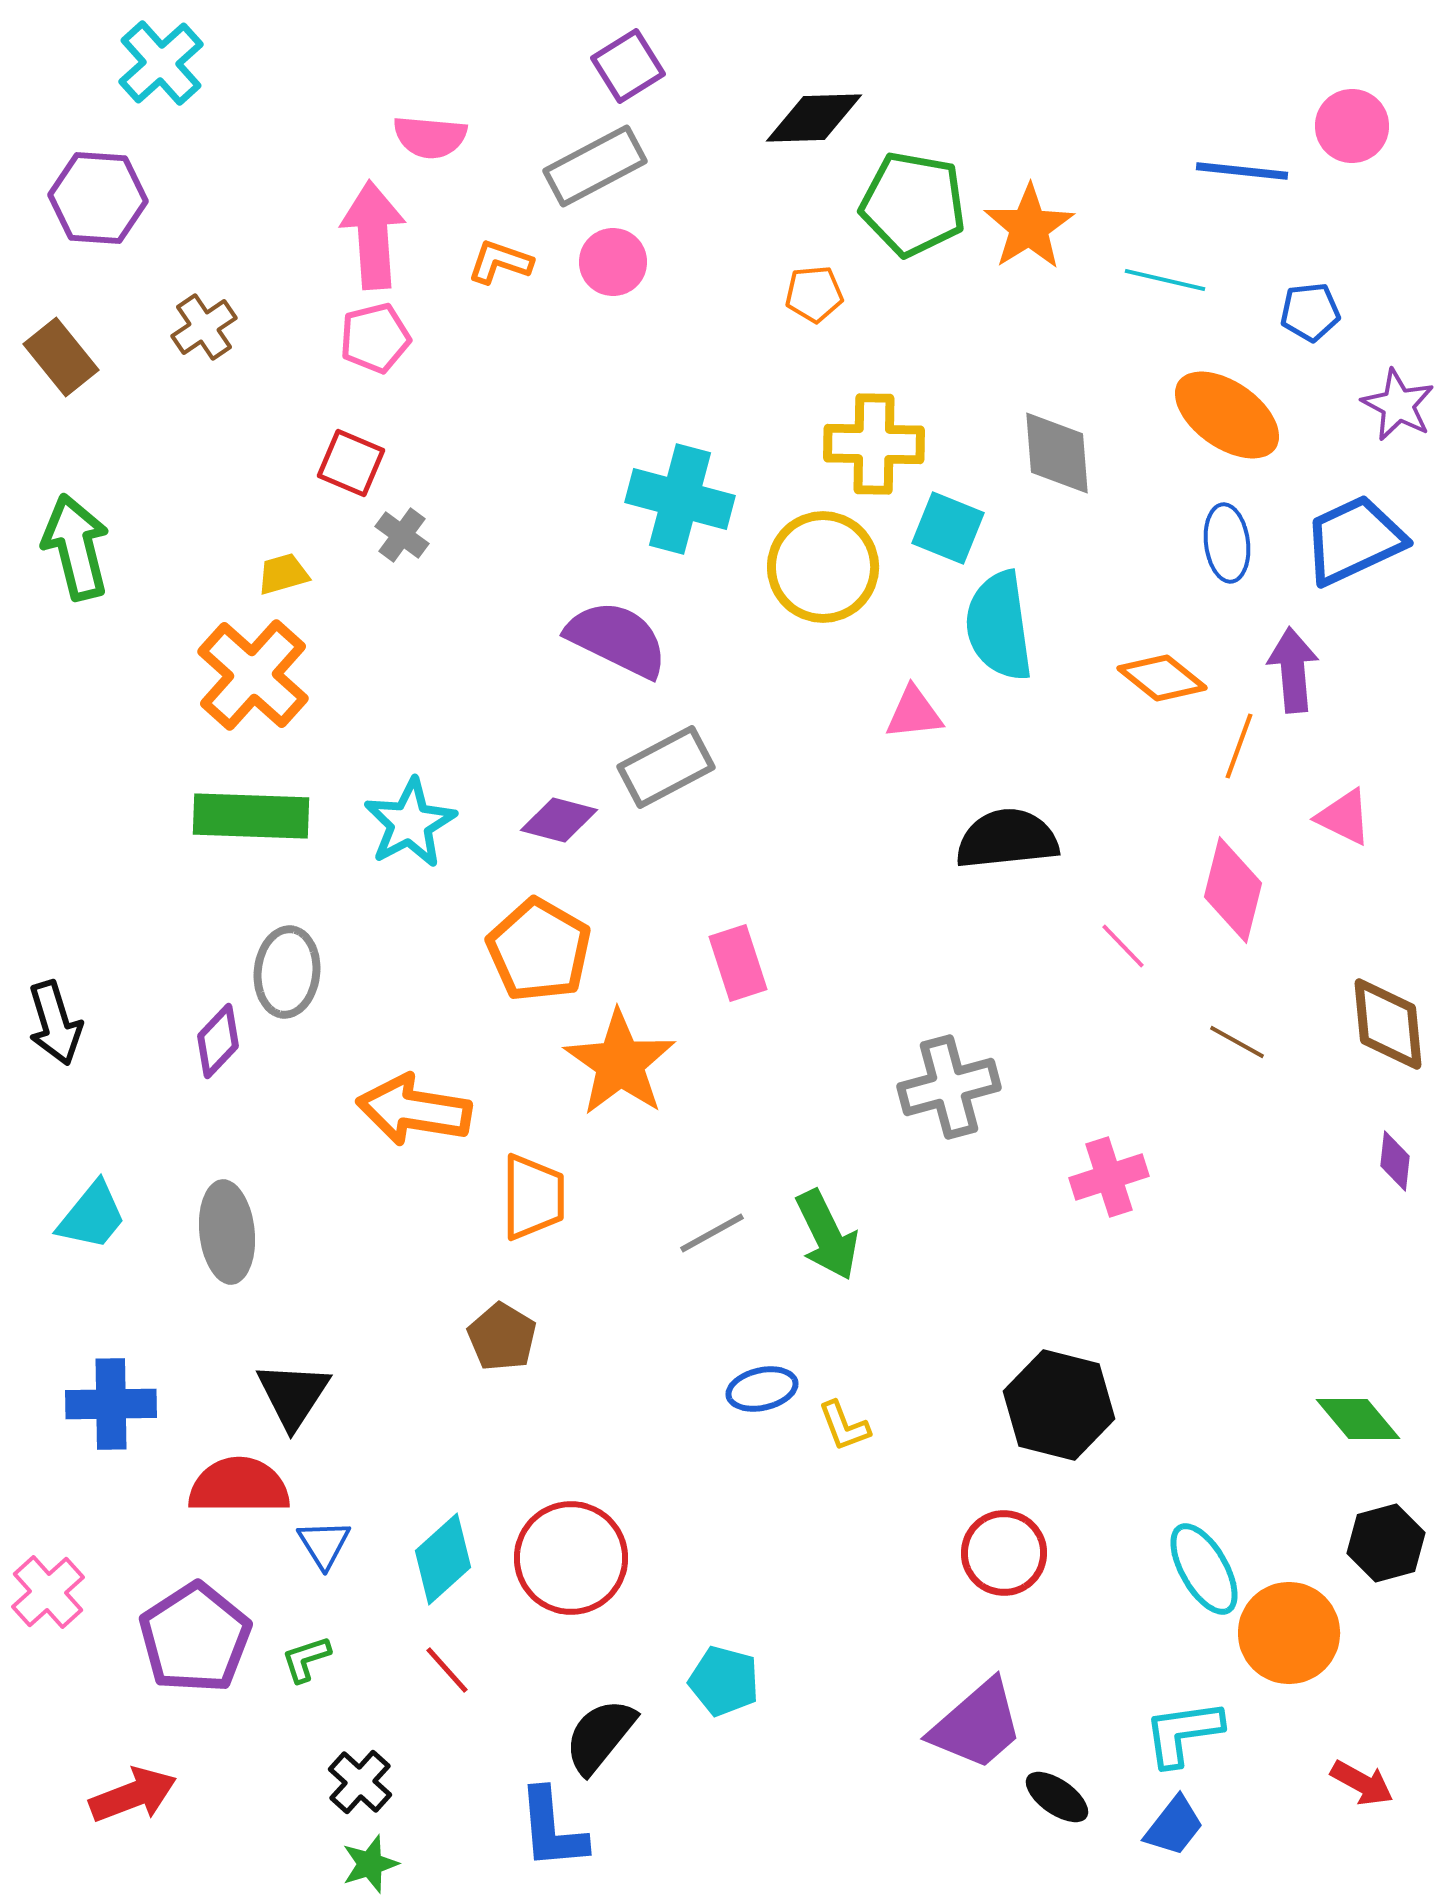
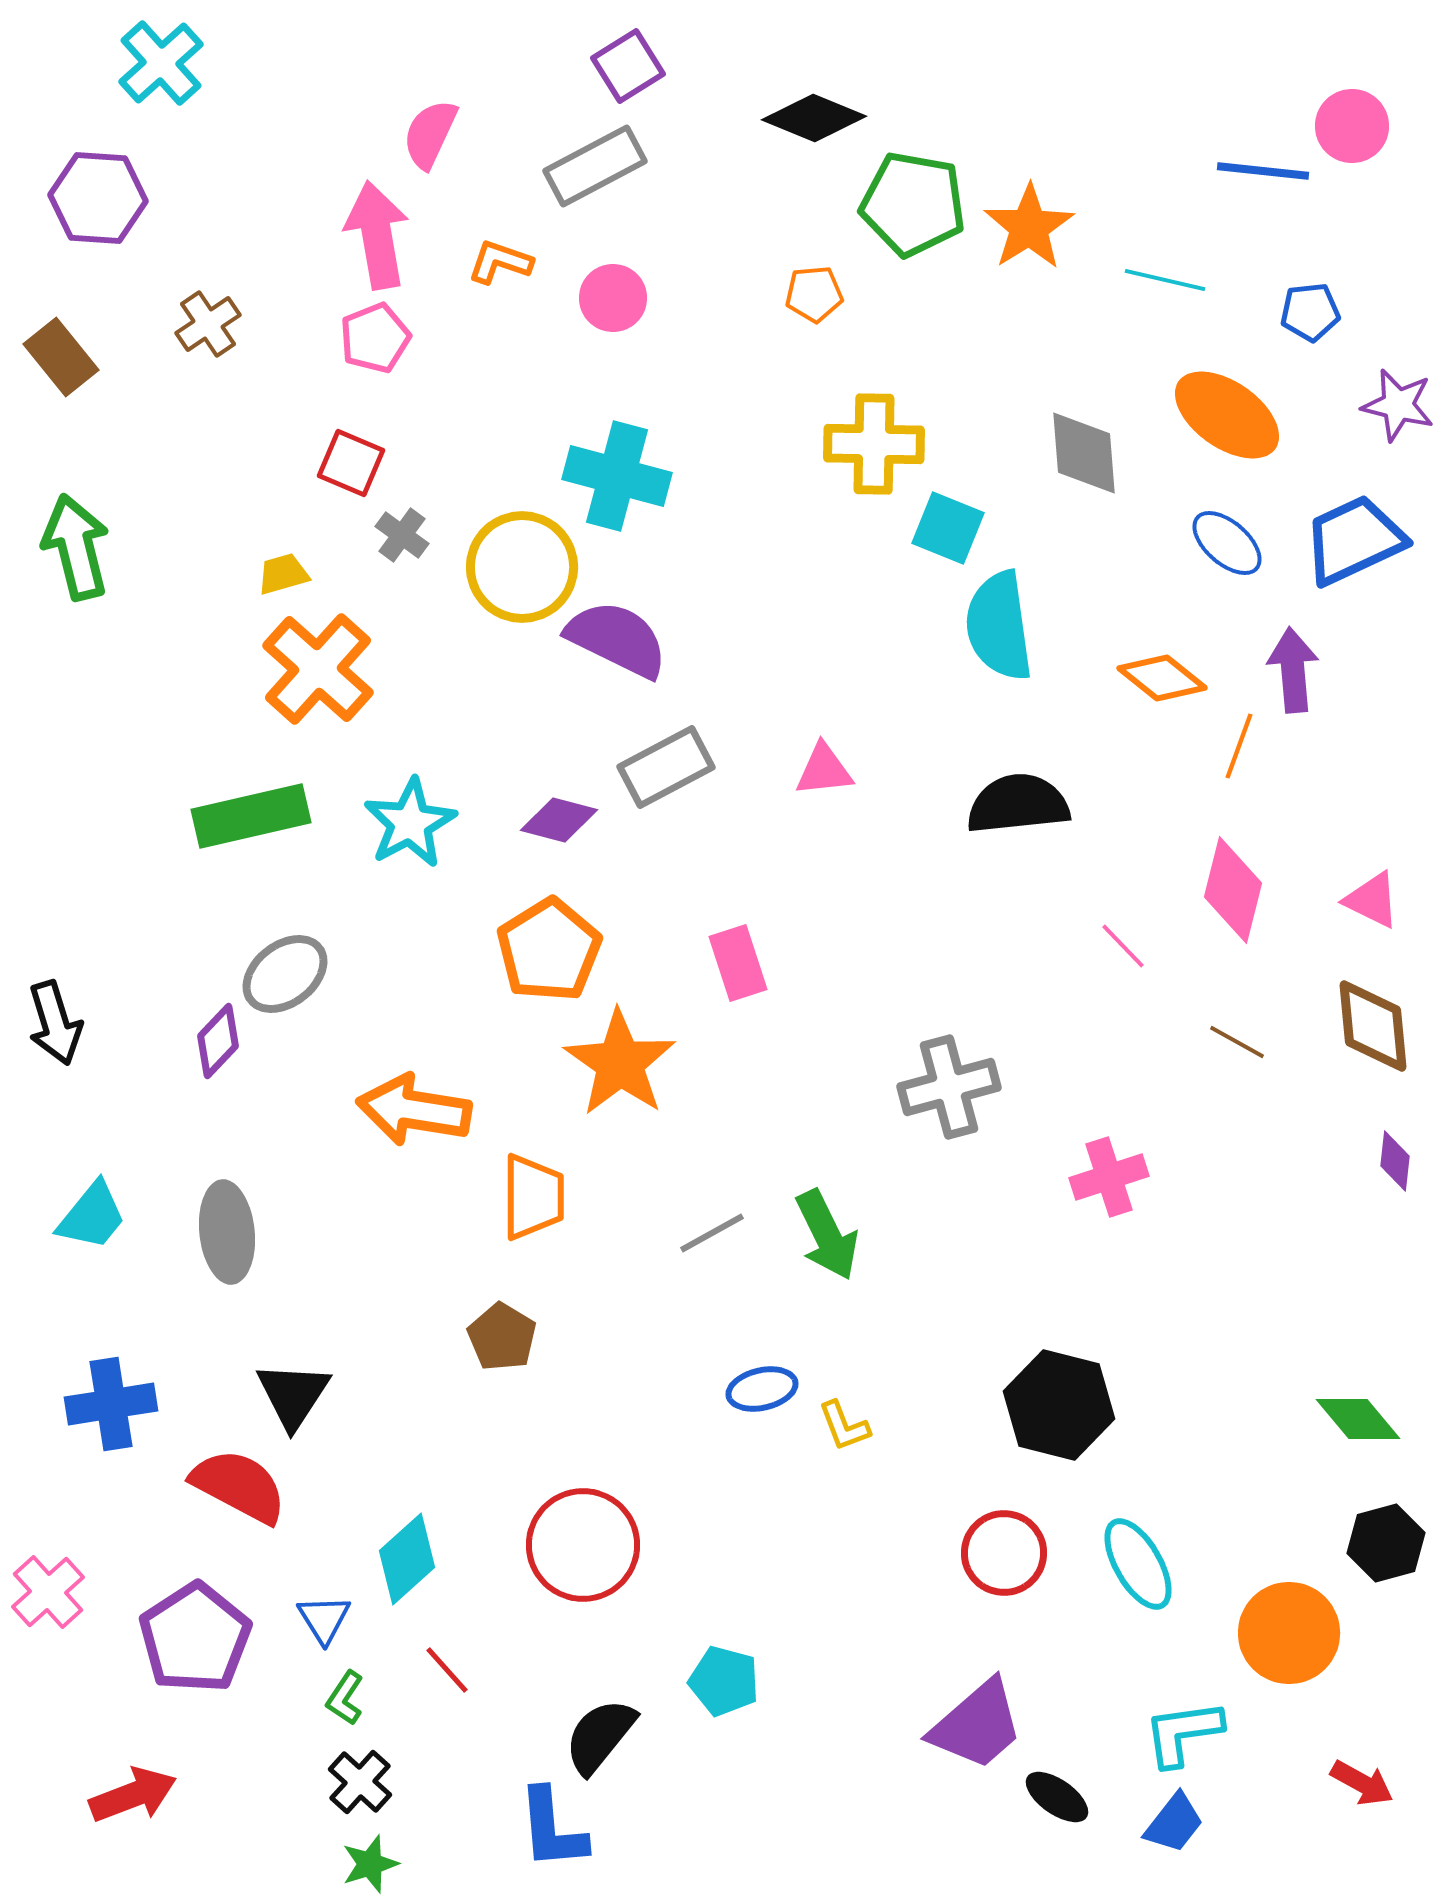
black diamond at (814, 118): rotated 24 degrees clockwise
pink semicircle at (430, 137): moved 3 px up; rotated 110 degrees clockwise
blue line at (1242, 171): moved 21 px right
pink arrow at (373, 235): moved 4 px right; rotated 6 degrees counterclockwise
pink circle at (613, 262): moved 36 px down
brown cross at (204, 327): moved 4 px right, 3 px up
pink pentagon at (375, 338): rotated 8 degrees counterclockwise
purple star at (1398, 405): rotated 14 degrees counterclockwise
gray diamond at (1057, 453): moved 27 px right
cyan cross at (680, 499): moved 63 px left, 23 px up
blue ellipse at (1227, 543): rotated 42 degrees counterclockwise
yellow circle at (823, 567): moved 301 px left
orange cross at (253, 675): moved 65 px right, 6 px up
pink triangle at (914, 713): moved 90 px left, 57 px down
green rectangle at (251, 816): rotated 15 degrees counterclockwise
pink triangle at (1344, 817): moved 28 px right, 83 px down
black semicircle at (1007, 839): moved 11 px right, 35 px up
orange pentagon at (539, 950): moved 10 px right; rotated 10 degrees clockwise
gray ellipse at (287, 972): moved 2 px left, 2 px down; rotated 46 degrees clockwise
brown diamond at (1388, 1024): moved 15 px left, 2 px down
blue cross at (111, 1404): rotated 8 degrees counterclockwise
red semicircle at (239, 1486): rotated 28 degrees clockwise
blue triangle at (324, 1544): moved 75 px down
red circle at (571, 1558): moved 12 px right, 13 px up
cyan diamond at (443, 1559): moved 36 px left
cyan ellipse at (1204, 1569): moved 66 px left, 5 px up
green L-shape at (306, 1659): moved 39 px right, 39 px down; rotated 38 degrees counterclockwise
blue trapezoid at (1174, 1826): moved 3 px up
